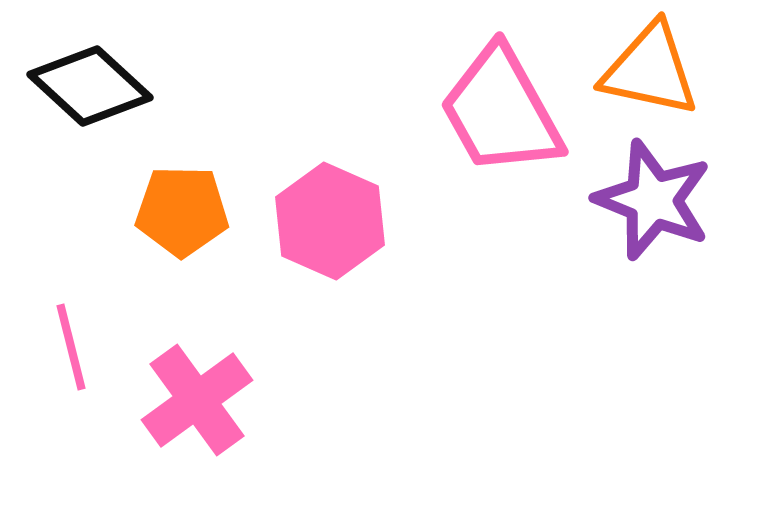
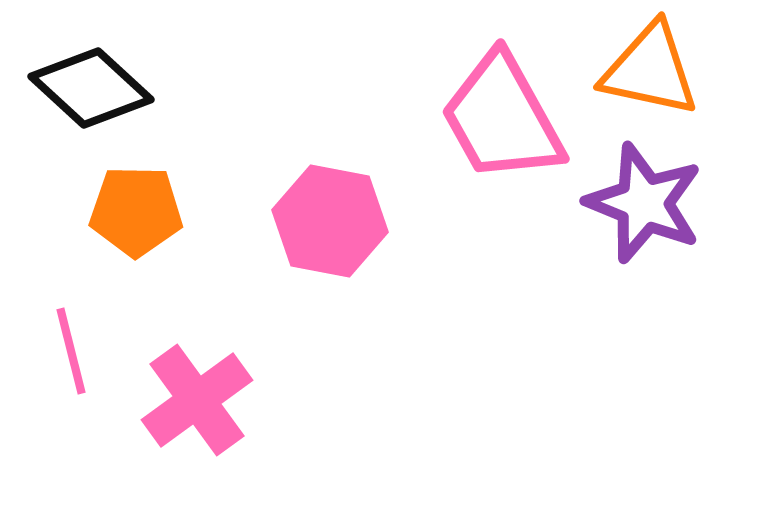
black diamond: moved 1 px right, 2 px down
pink trapezoid: moved 1 px right, 7 px down
purple star: moved 9 px left, 3 px down
orange pentagon: moved 46 px left
pink hexagon: rotated 13 degrees counterclockwise
pink line: moved 4 px down
